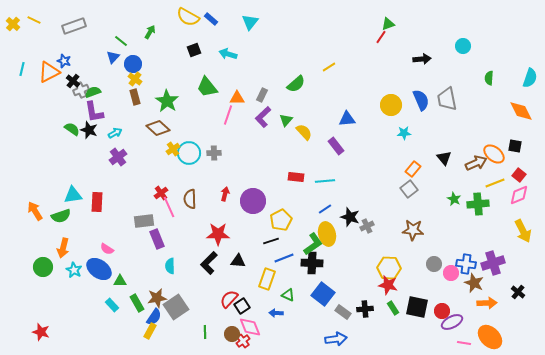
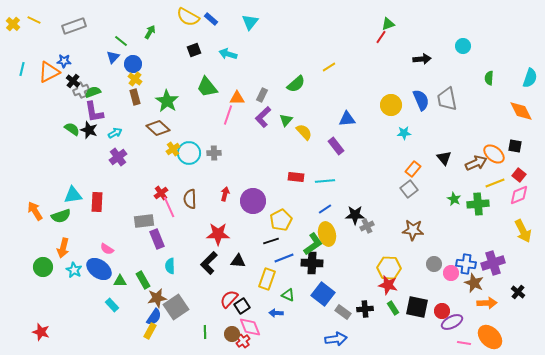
blue star at (64, 61): rotated 16 degrees counterclockwise
black star at (350, 217): moved 5 px right, 2 px up; rotated 18 degrees counterclockwise
green rectangle at (137, 303): moved 6 px right, 23 px up
